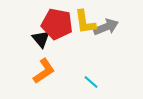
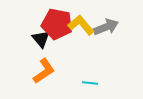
yellow L-shape: moved 4 px left, 3 px down; rotated 148 degrees clockwise
cyan line: moved 1 px left, 1 px down; rotated 35 degrees counterclockwise
